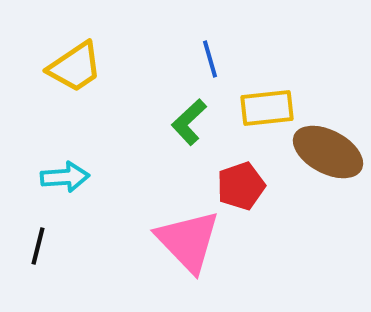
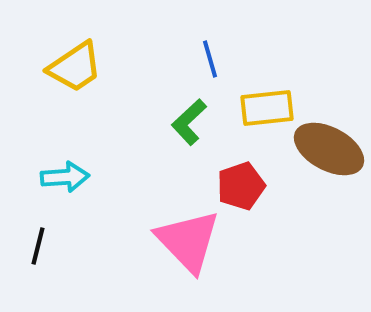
brown ellipse: moved 1 px right, 3 px up
